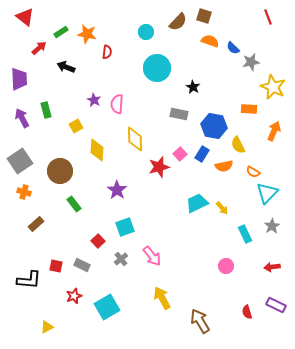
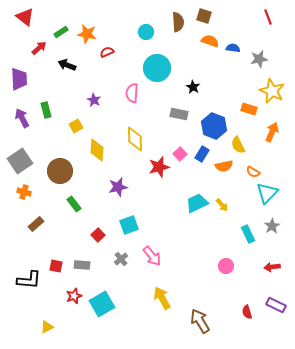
brown semicircle at (178, 22): rotated 48 degrees counterclockwise
blue semicircle at (233, 48): rotated 144 degrees clockwise
red semicircle at (107, 52): rotated 120 degrees counterclockwise
gray star at (251, 62): moved 8 px right, 3 px up
black arrow at (66, 67): moved 1 px right, 2 px up
yellow star at (273, 87): moved 1 px left, 4 px down
pink semicircle at (117, 104): moved 15 px right, 11 px up
orange rectangle at (249, 109): rotated 14 degrees clockwise
blue hexagon at (214, 126): rotated 10 degrees clockwise
orange arrow at (274, 131): moved 2 px left, 1 px down
purple star at (117, 190): moved 1 px right, 3 px up; rotated 24 degrees clockwise
yellow arrow at (222, 208): moved 3 px up
cyan square at (125, 227): moved 4 px right, 2 px up
cyan rectangle at (245, 234): moved 3 px right
red square at (98, 241): moved 6 px up
gray rectangle at (82, 265): rotated 21 degrees counterclockwise
cyan square at (107, 307): moved 5 px left, 3 px up
